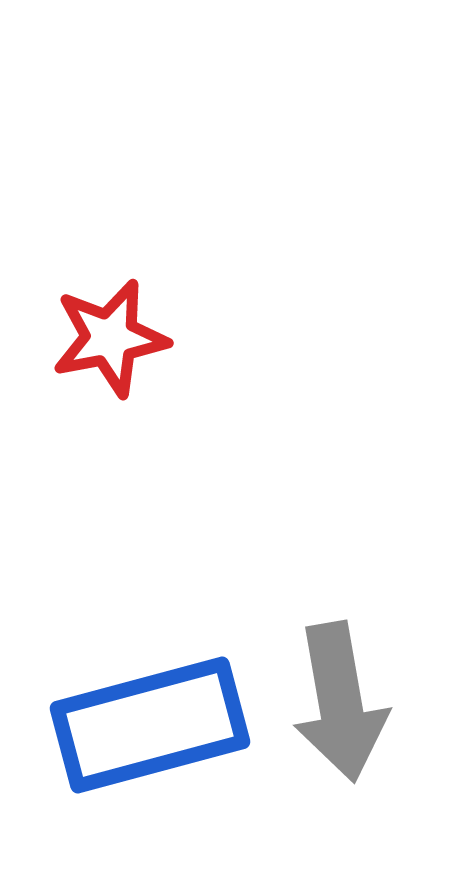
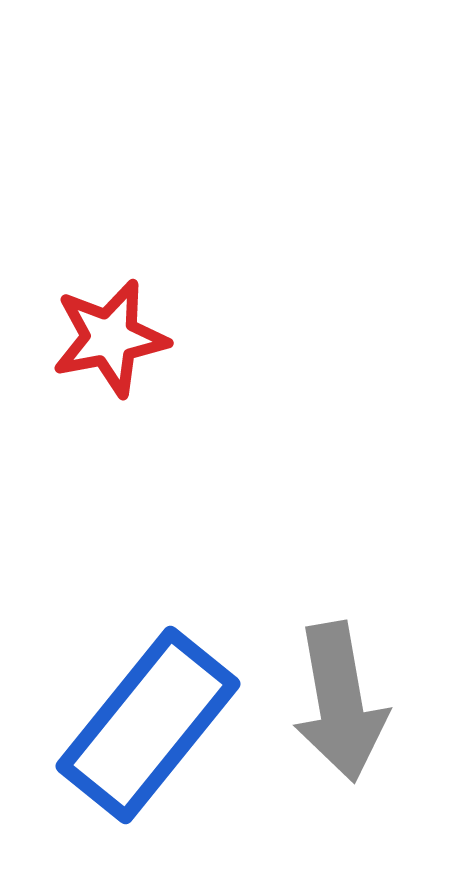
blue rectangle: moved 2 px left; rotated 36 degrees counterclockwise
